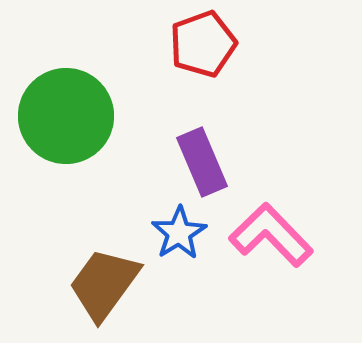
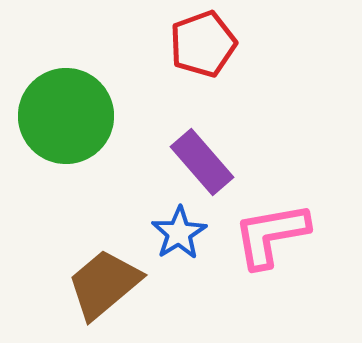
purple rectangle: rotated 18 degrees counterclockwise
pink L-shape: rotated 56 degrees counterclockwise
brown trapezoid: rotated 14 degrees clockwise
